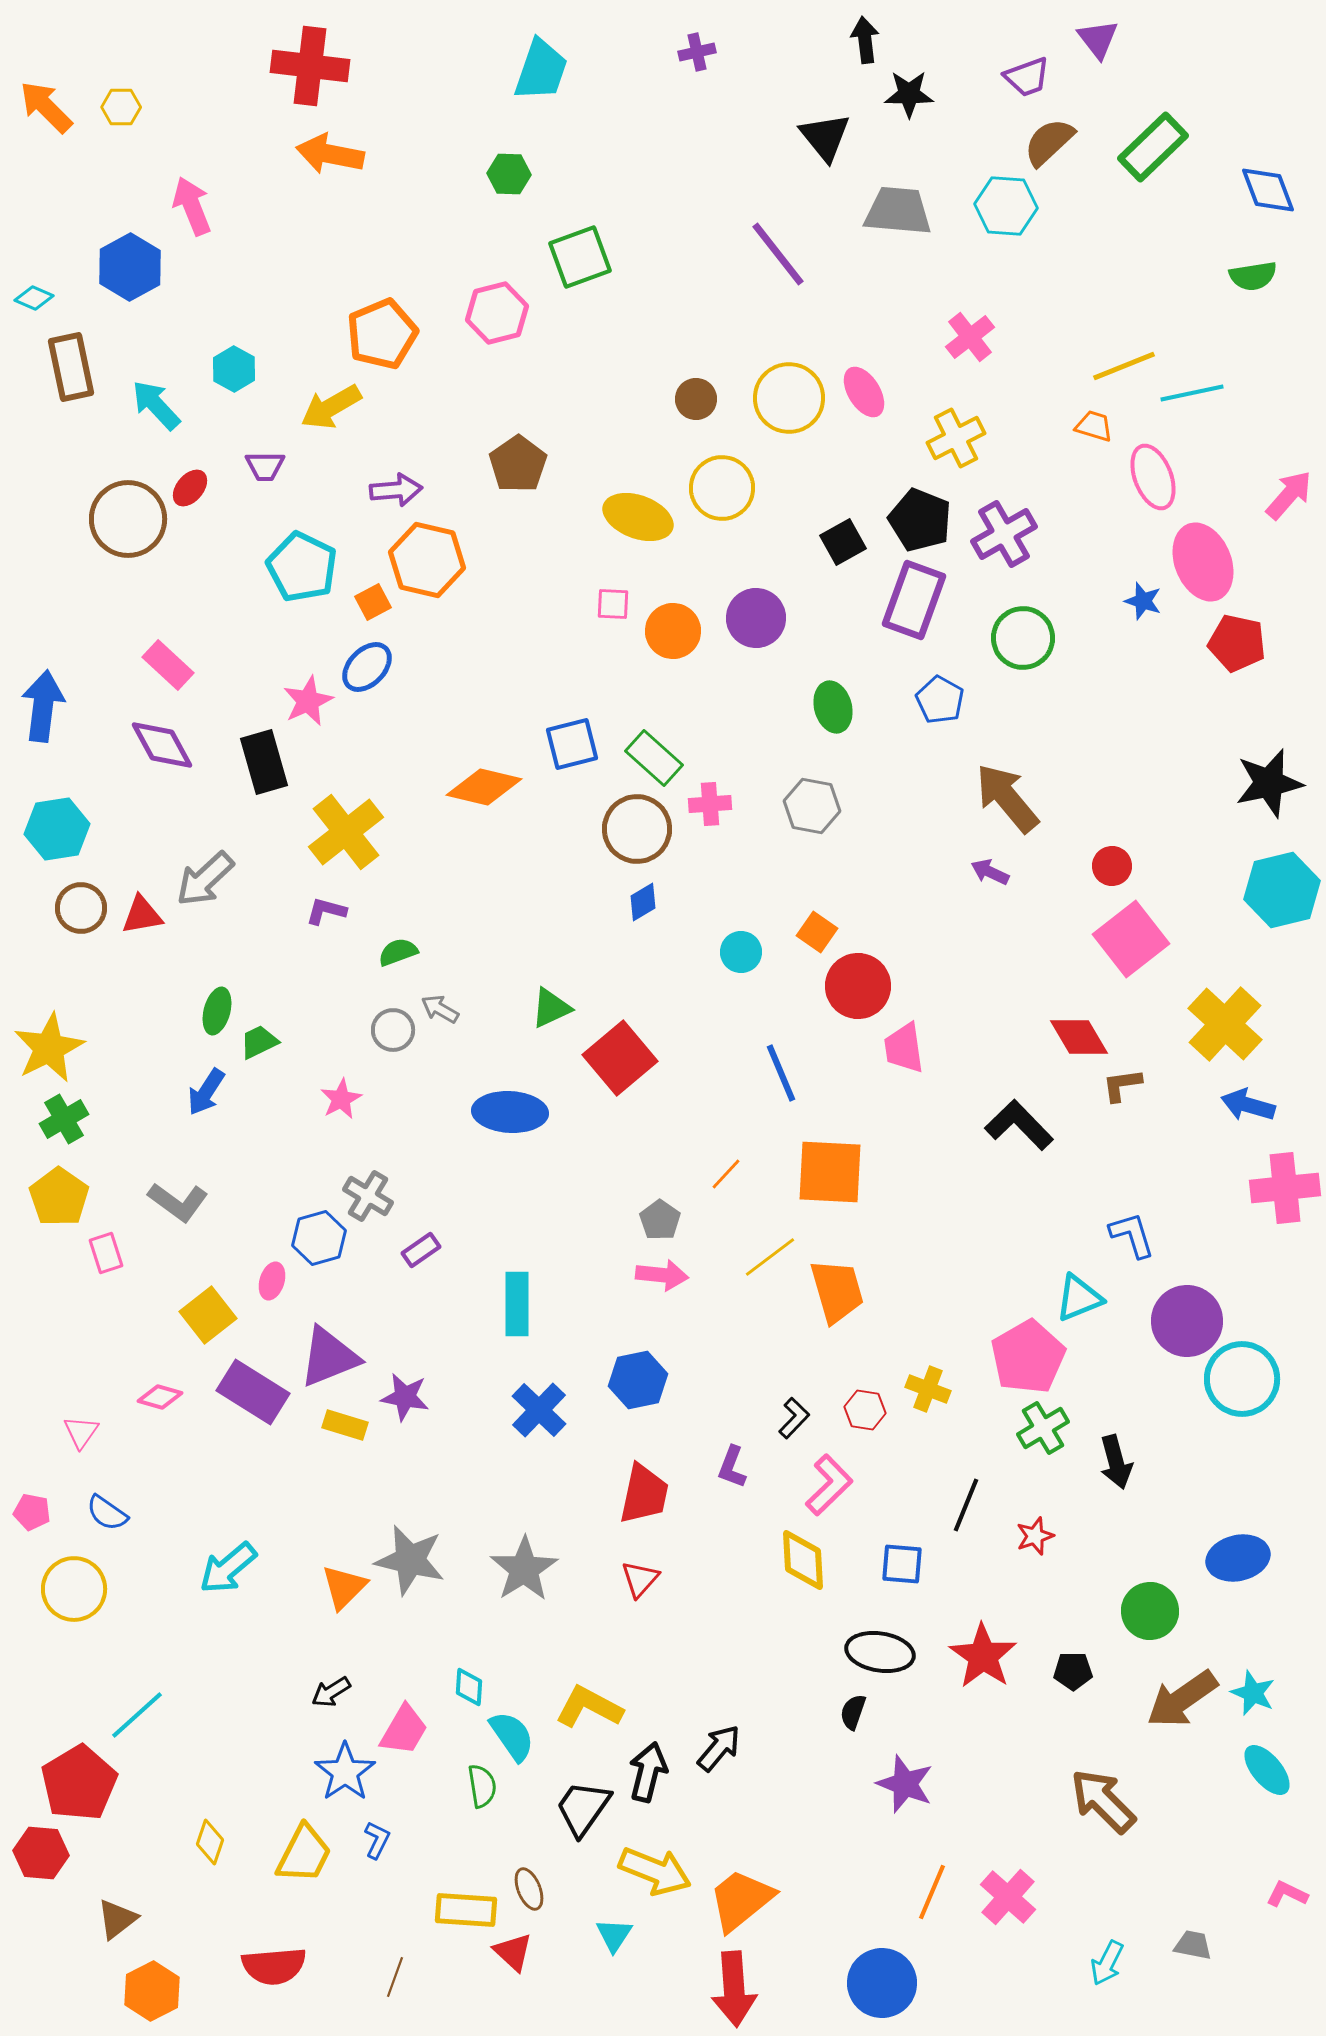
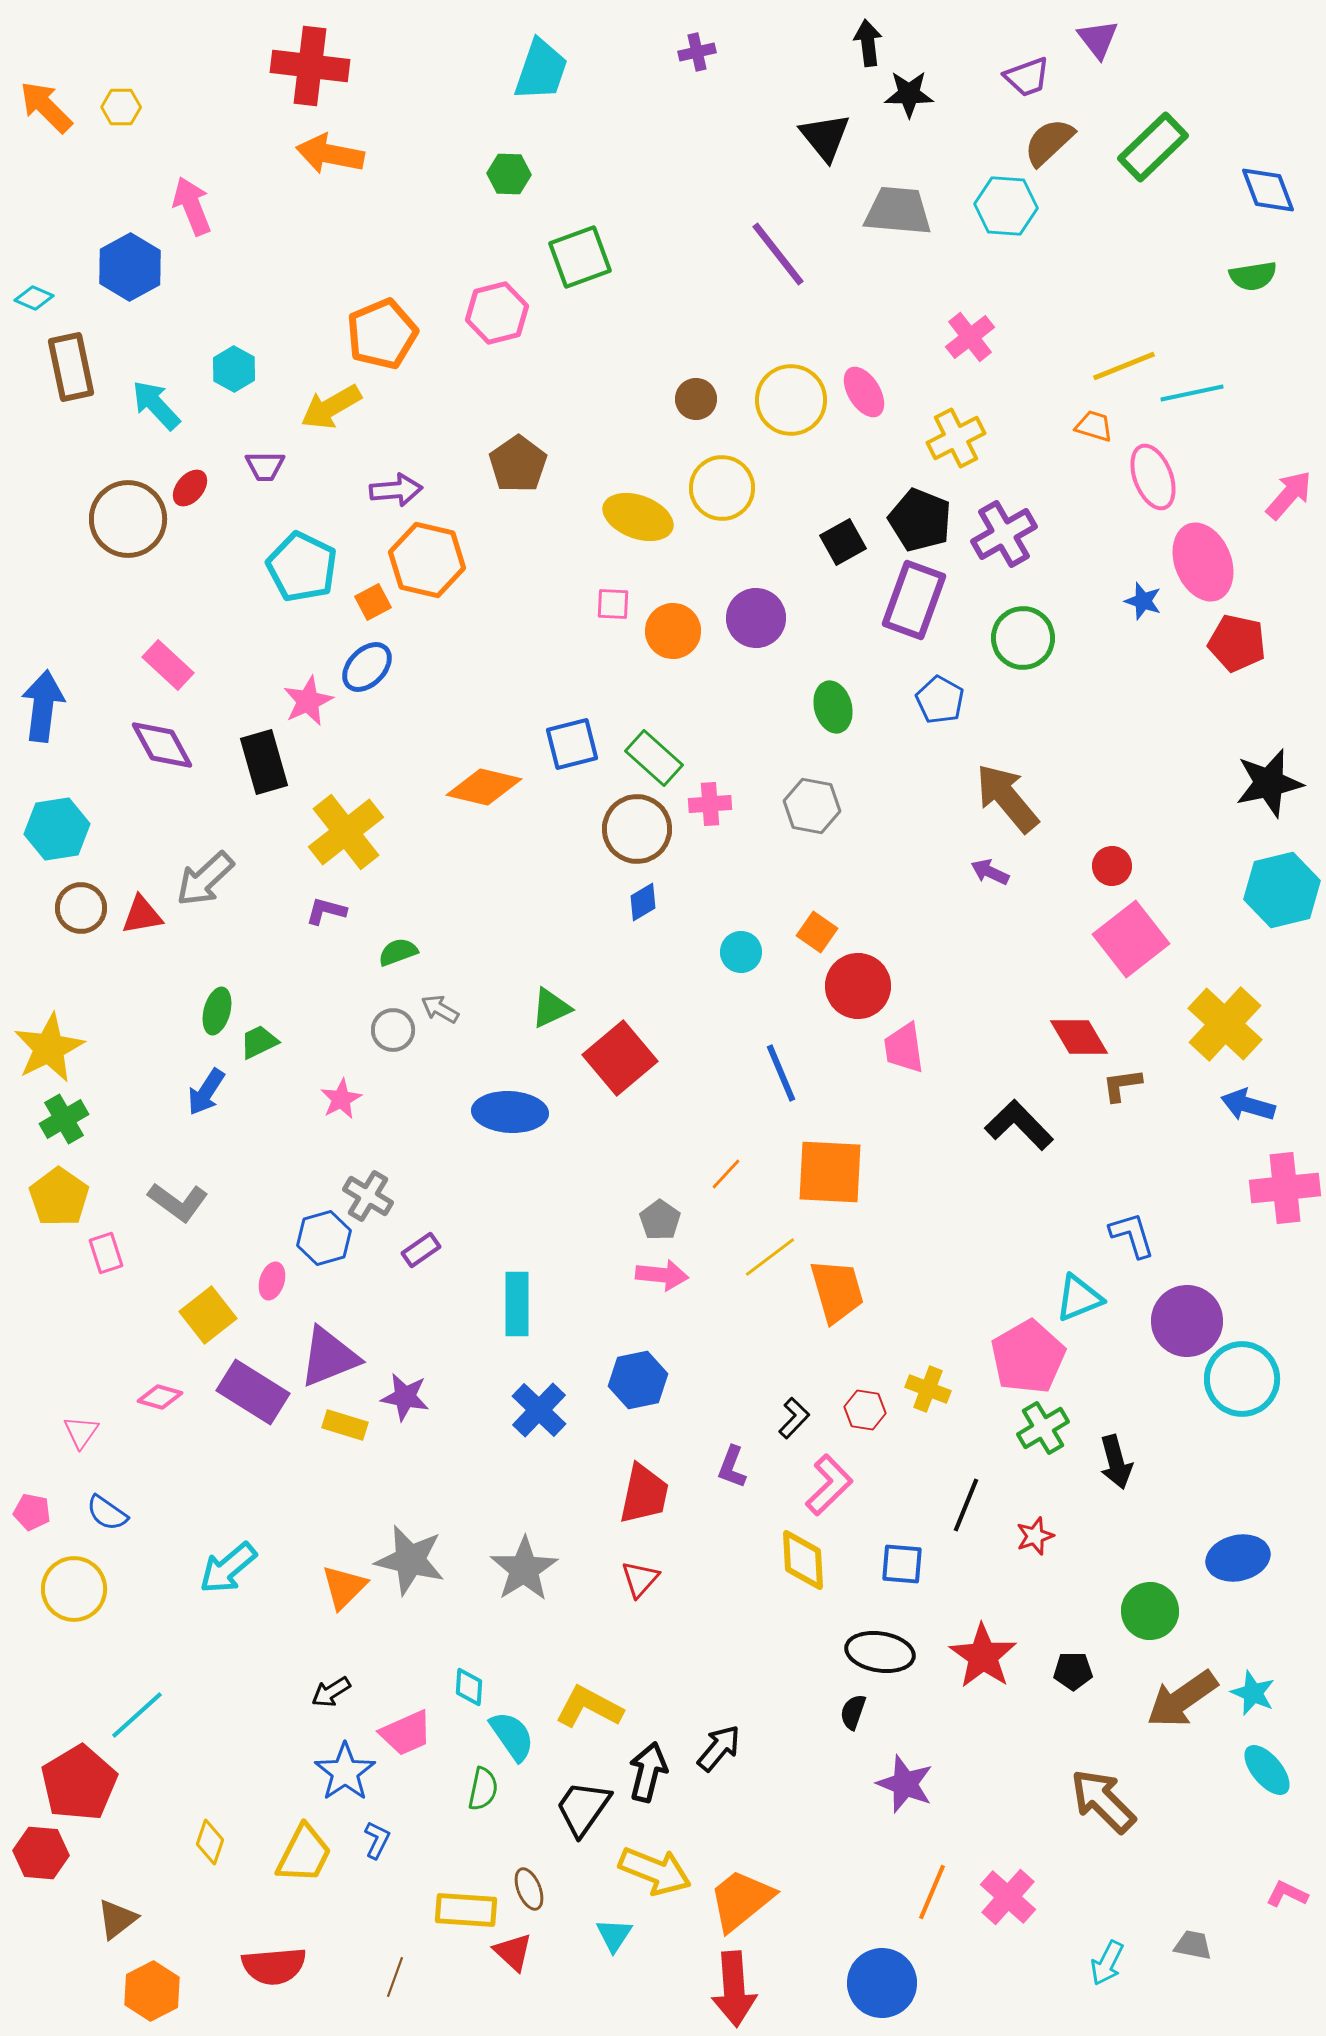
black arrow at (865, 40): moved 3 px right, 3 px down
yellow circle at (789, 398): moved 2 px right, 2 px down
blue hexagon at (319, 1238): moved 5 px right
pink trapezoid at (404, 1730): moved 2 px right, 3 px down; rotated 36 degrees clockwise
green semicircle at (482, 1786): moved 1 px right, 3 px down; rotated 21 degrees clockwise
